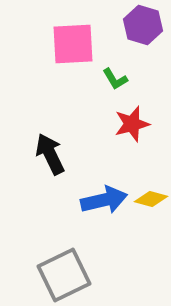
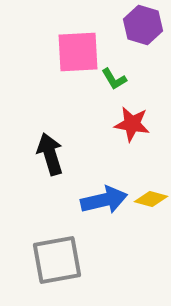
pink square: moved 5 px right, 8 px down
green L-shape: moved 1 px left
red star: rotated 24 degrees clockwise
black arrow: rotated 9 degrees clockwise
gray square: moved 7 px left, 15 px up; rotated 16 degrees clockwise
